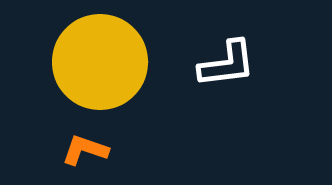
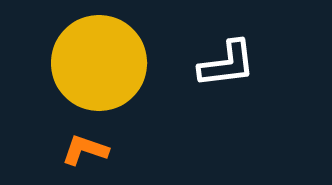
yellow circle: moved 1 px left, 1 px down
